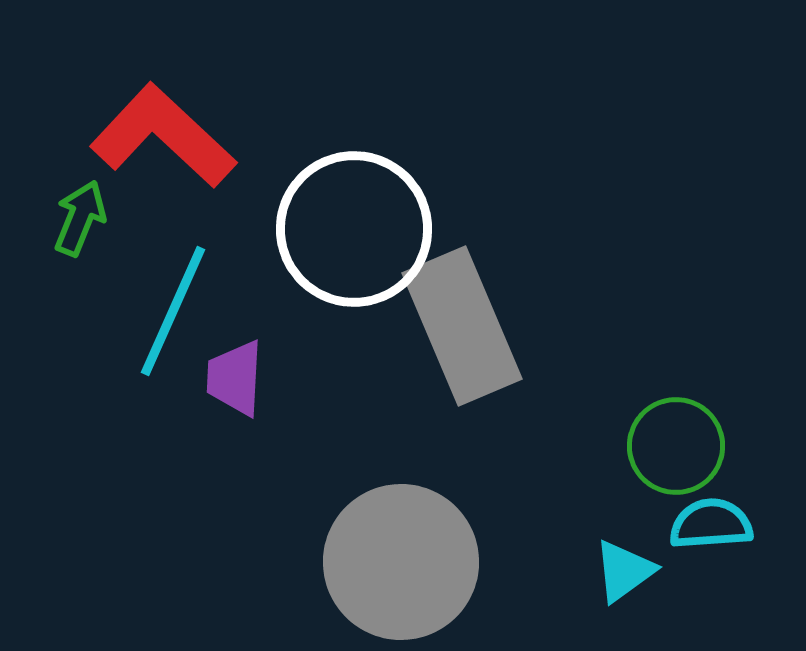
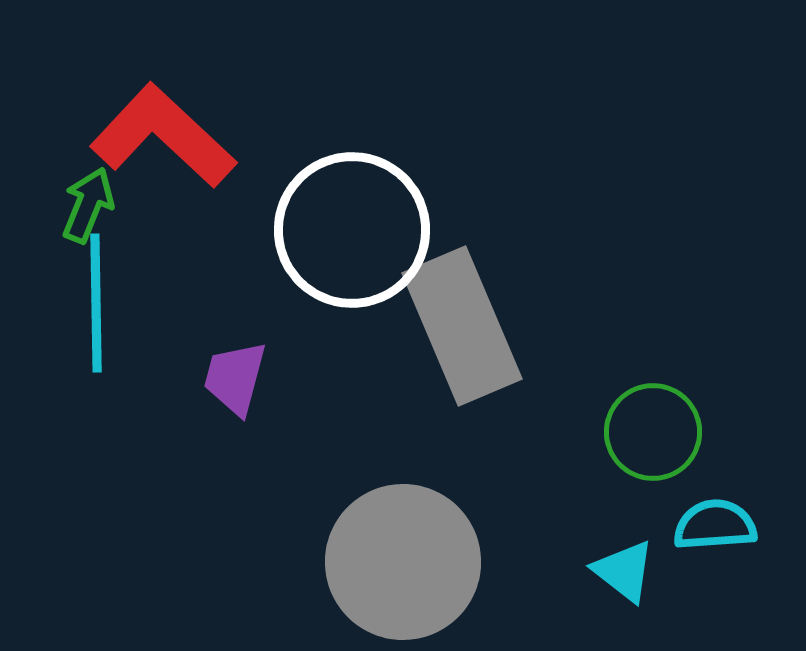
green arrow: moved 8 px right, 13 px up
white circle: moved 2 px left, 1 px down
cyan line: moved 77 px left, 8 px up; rotated 25 degrees counterclockwise
purple trapezoid: rotated 12 degrees clockwise
green circle: moved 23 px left, 14 px up
cyan semicircle: moved 4 px right, 1 px down
gray circle: moved 2 px right
cyan triangle: rotated 46 degrees counterclockwise
